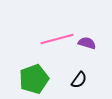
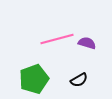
black semicircle: rotated 24 degrees clockwise
